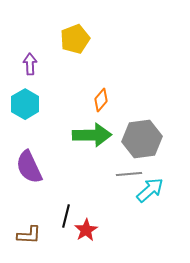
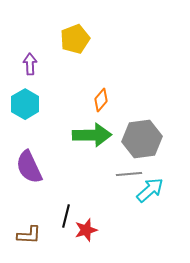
red star: rotated 15 degrees clockwise
